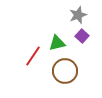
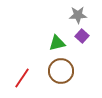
gray star: rotated 18 degrees clockwise
red line: moved 11 px left, 22 px down
brown circle: moved 4 px left
